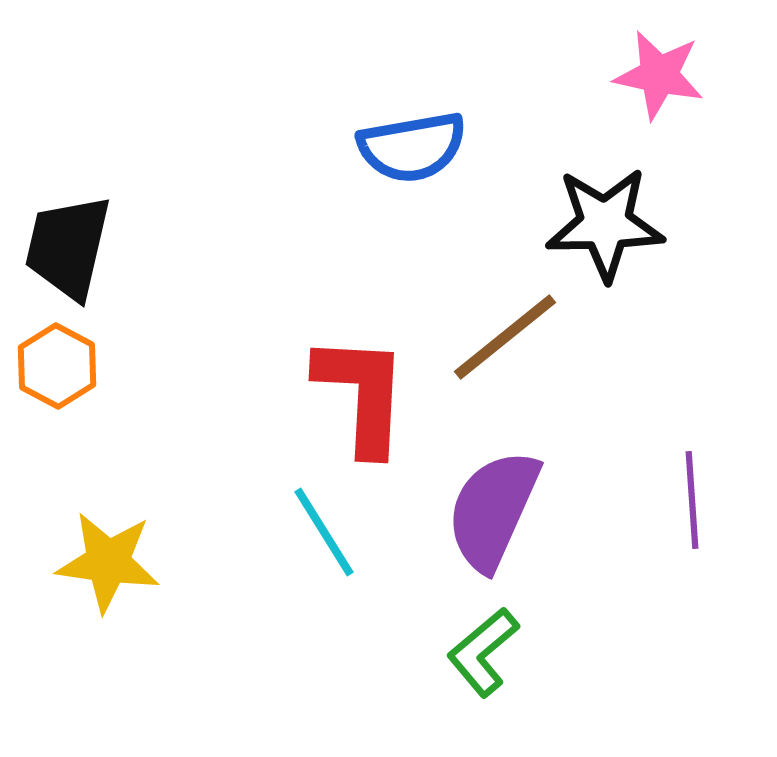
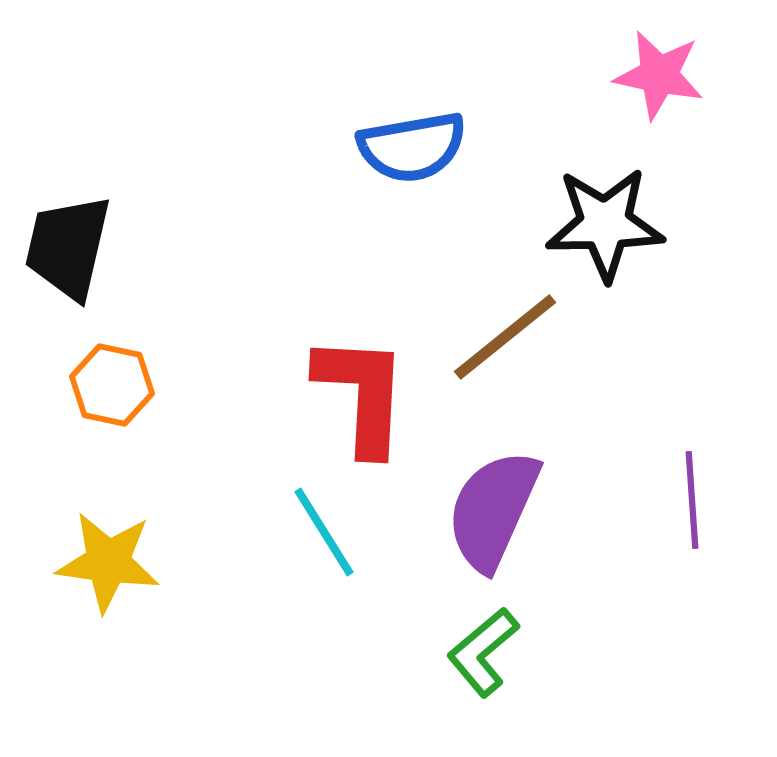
orange hexagon: moved 55 px right, 19 px down; rotated 16 degrees counterclockwise
